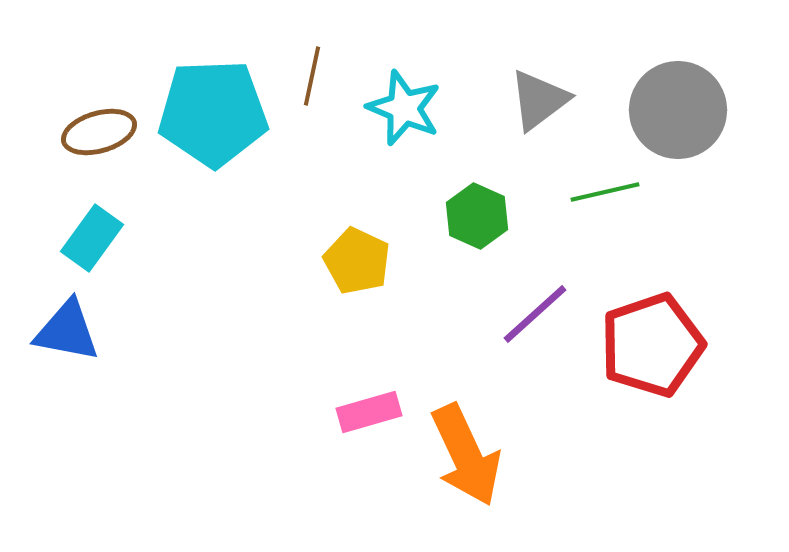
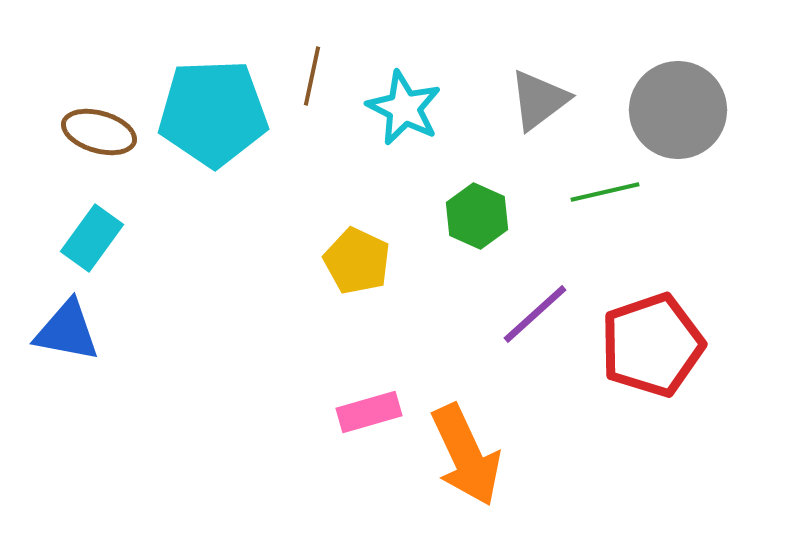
cyan star: rotated 4 degrees clockwise
brown ellipse: rotated 32 degrees clockwise
